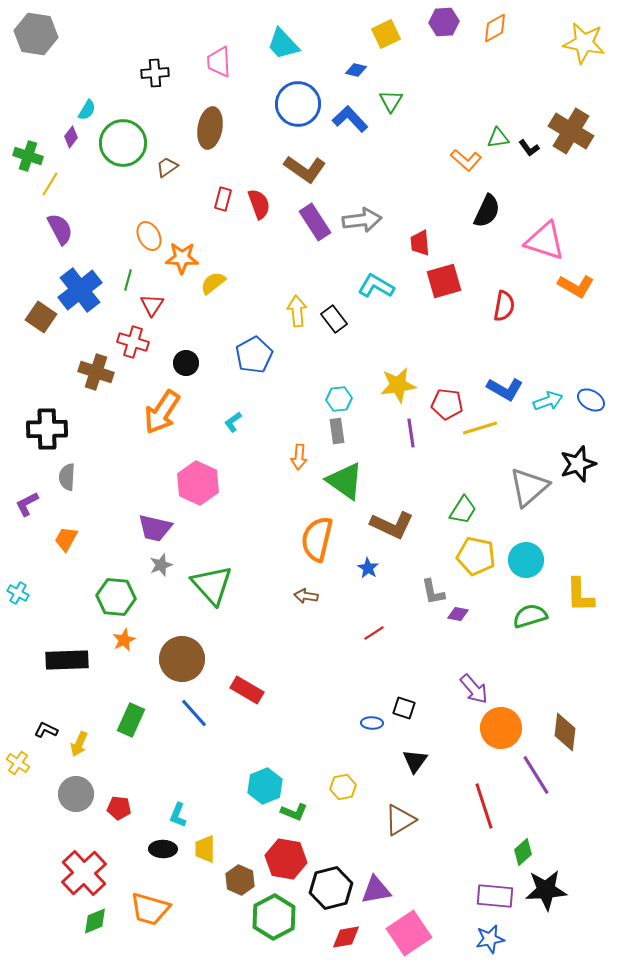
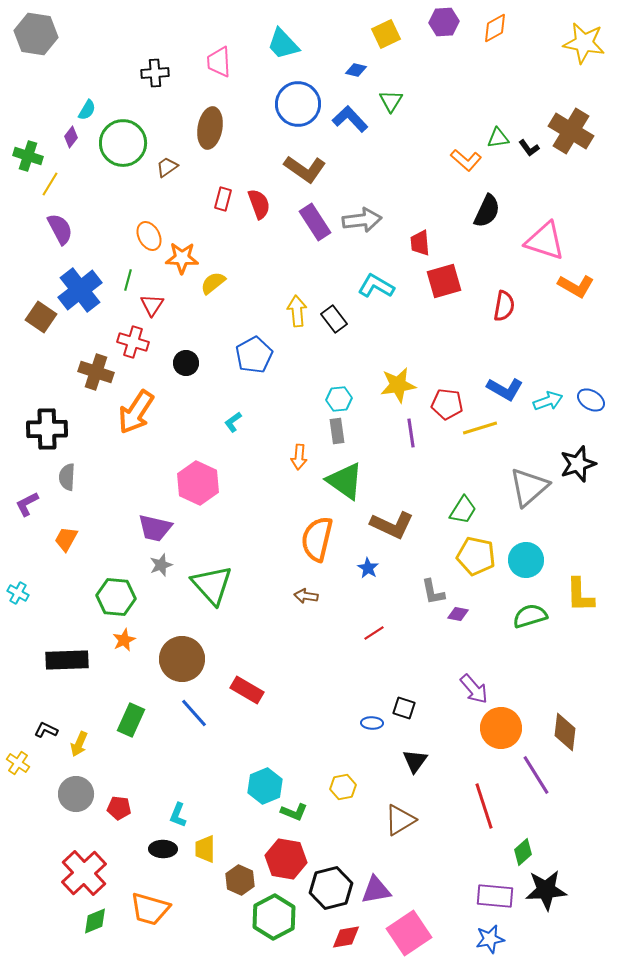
orange arrow at (162, 412): moved 26 px left
